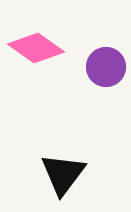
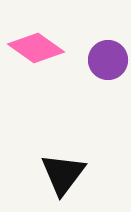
purple circle: moved 2 px right, 7 px up
